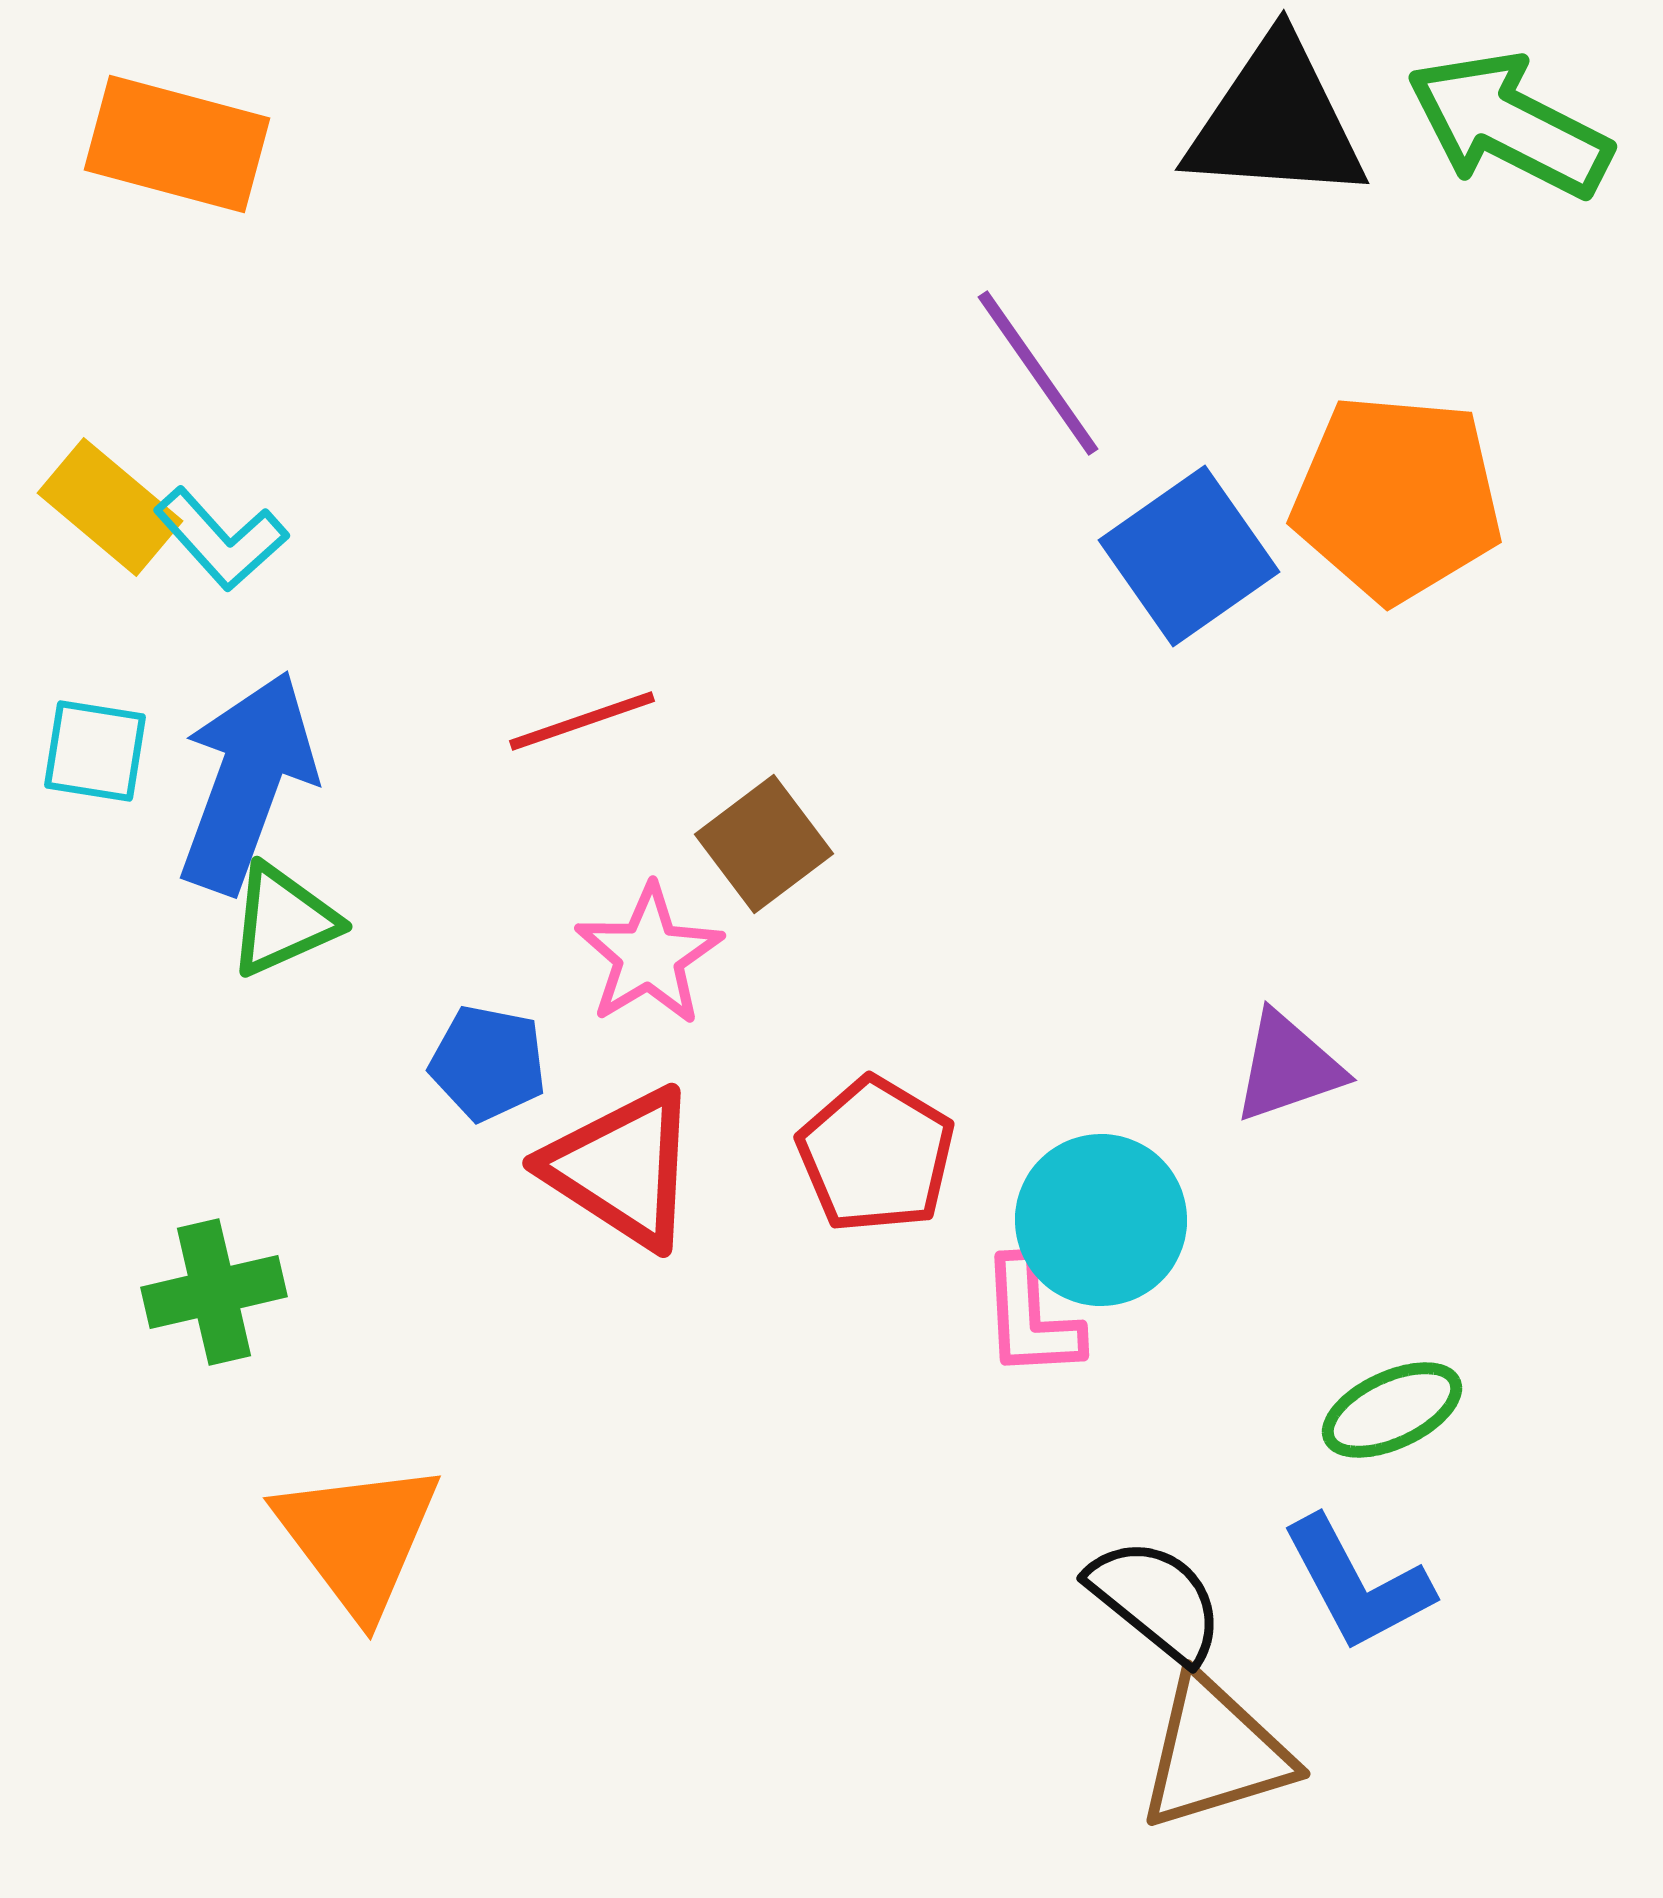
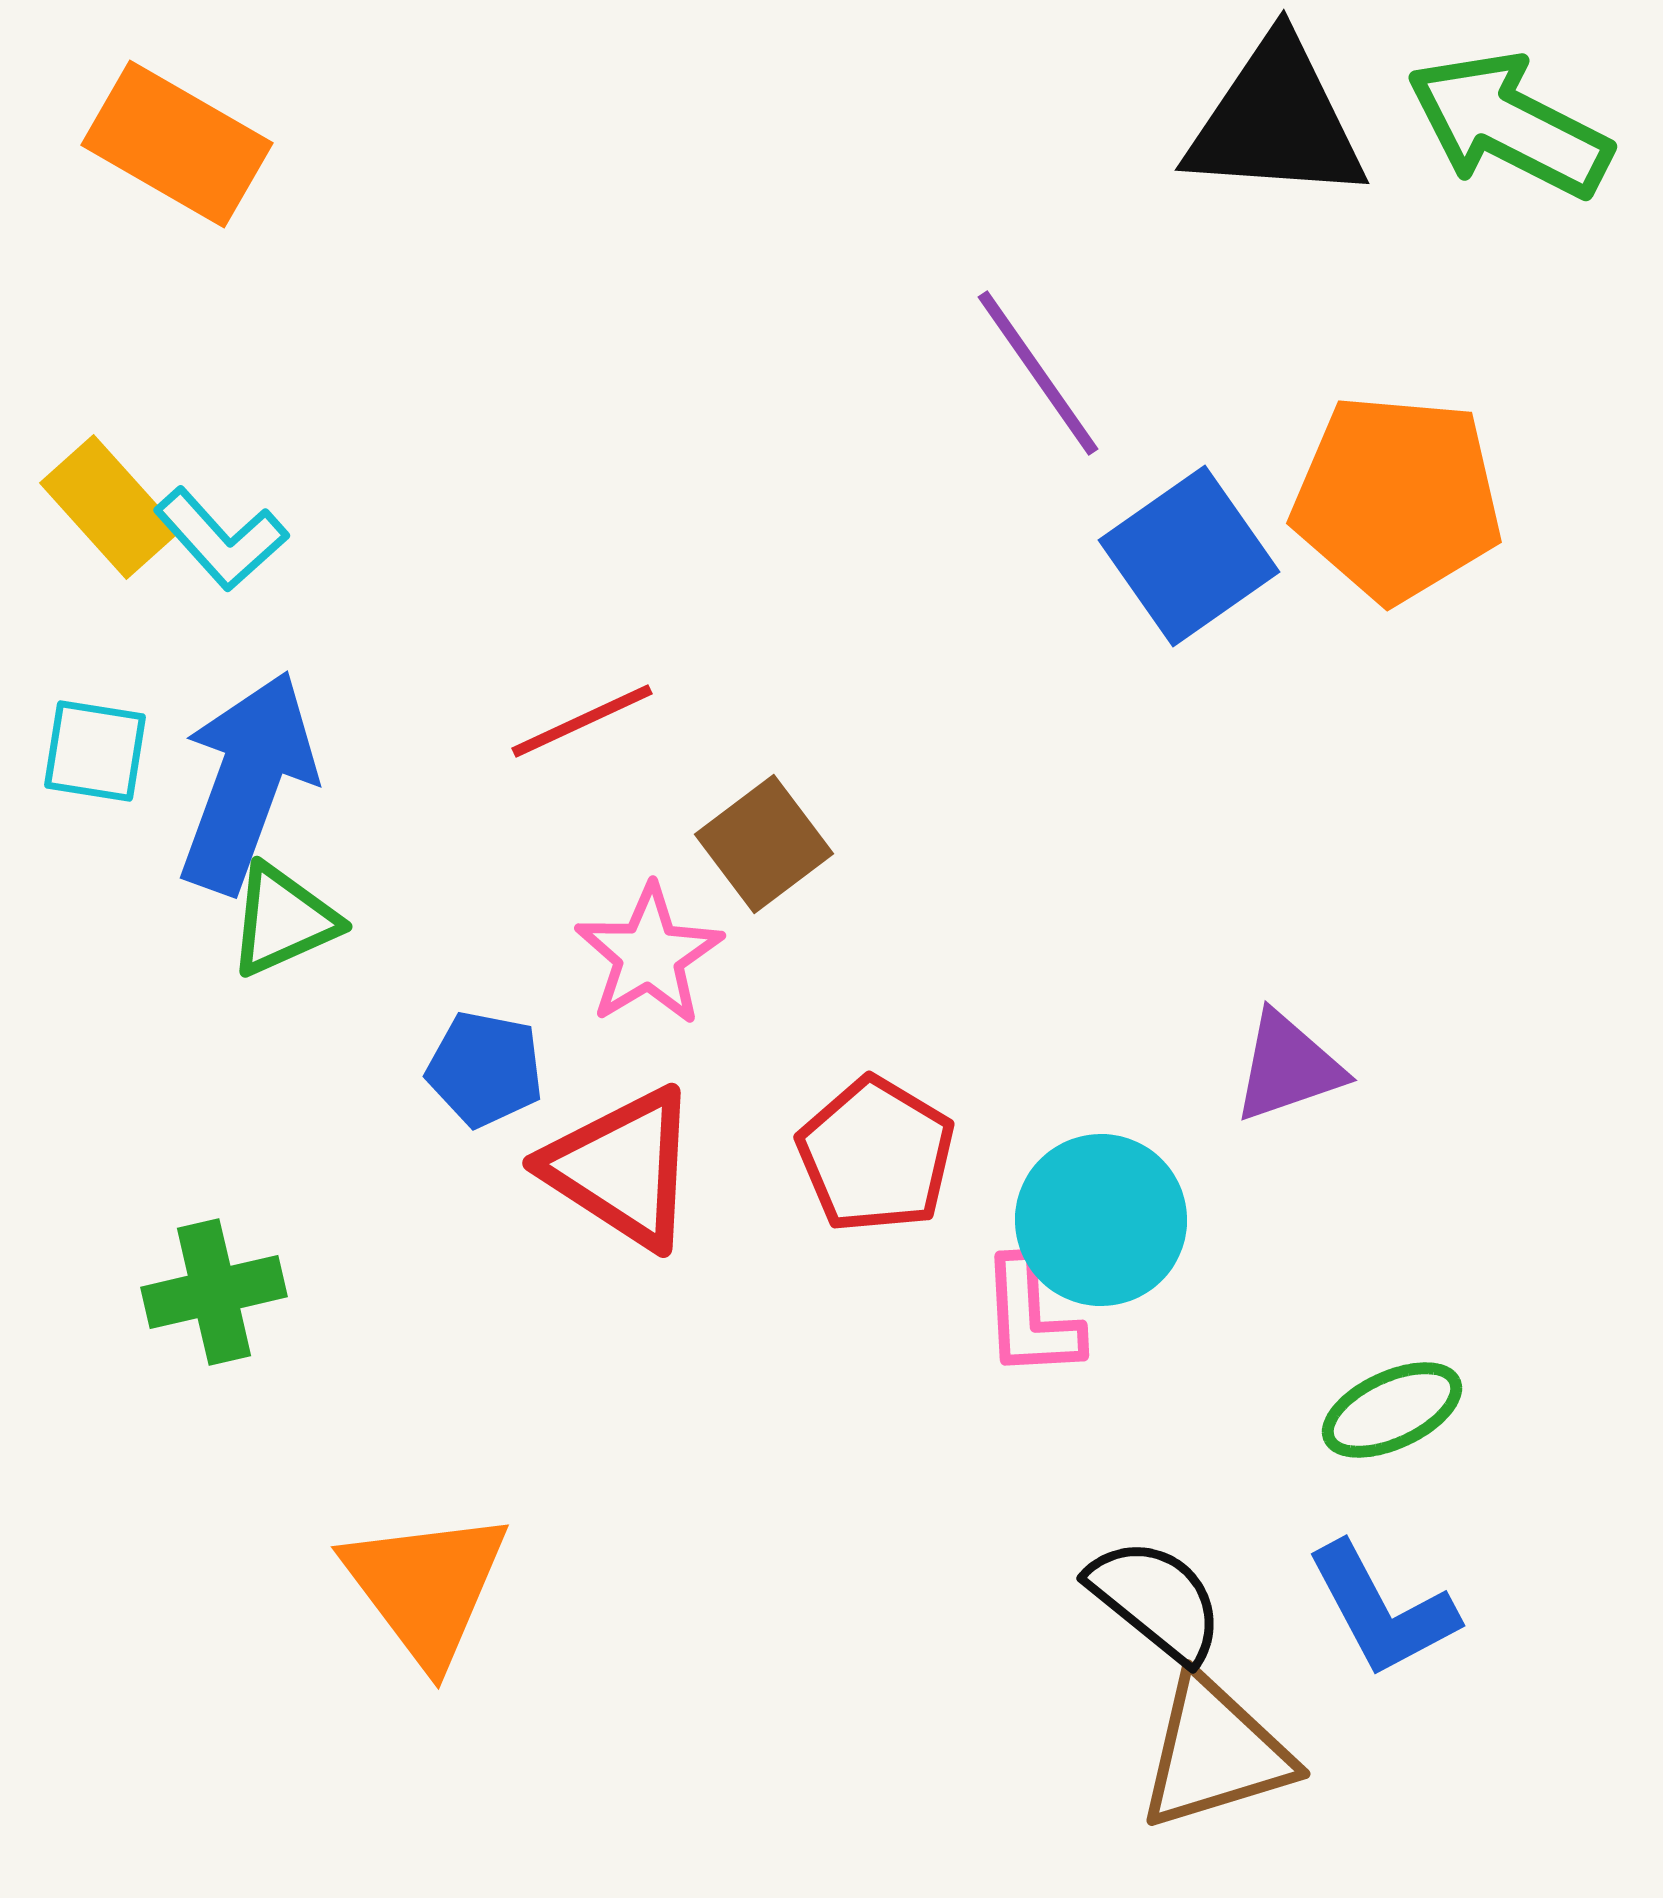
orange rectangle: rotated 15 degrees clockwise
yellow rectangle: rotated 8 degrees clockwise
red line: rotated 6 degrees counterclockwise
blue pentagon: moved 3 px left, 6 px down
orange triangle: moved 68 px right, 49 px down
blue L-shape: moved 25 px right, 26 px down
